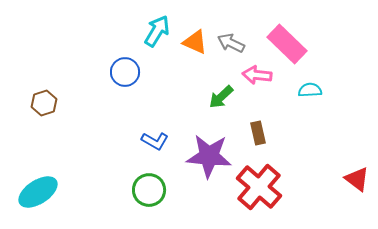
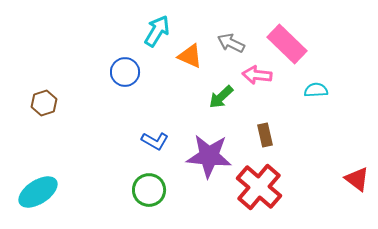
orange triangle: moved 5 px left, 14 px down
cyan semicircle: moved 6 px right
brown rectangle: moved 7 px right, 2 px down
